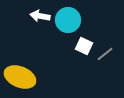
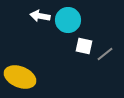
white square: rotated 12 degrees counterclockwise
